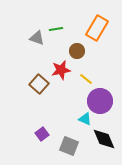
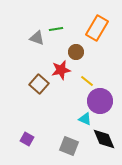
brown circle: moved 1 px left, 1 px down
yellow line: moved 1 px right, 2 px down
purple square: moved 15 px left, 5 px down; rotated 24 degrees counterclockwise
